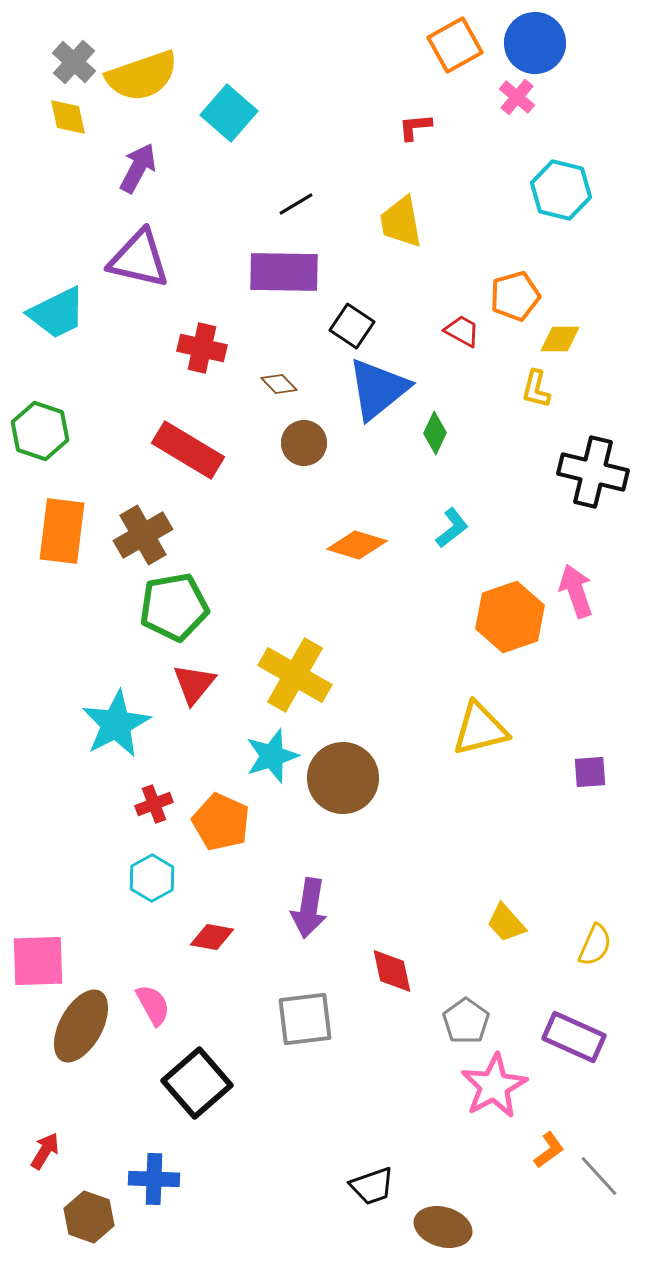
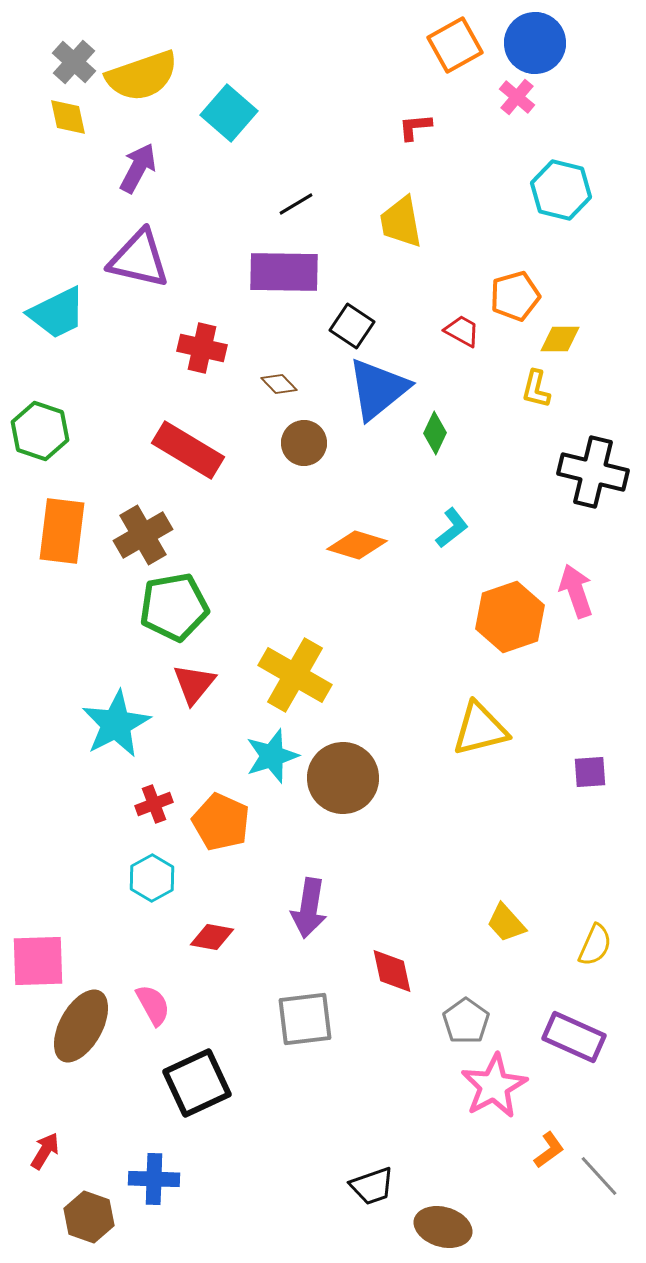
black square at (197, 1083): rotated 16 degrees clockwise
